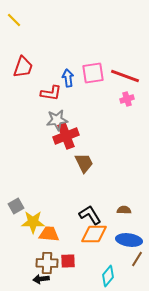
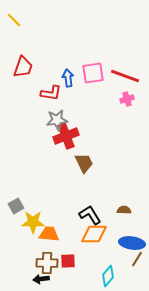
blue ellipse: moved 3 px right, 3 px down
